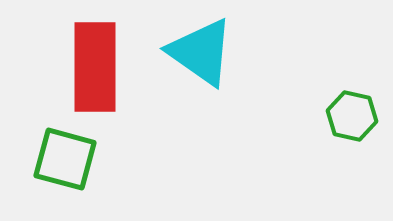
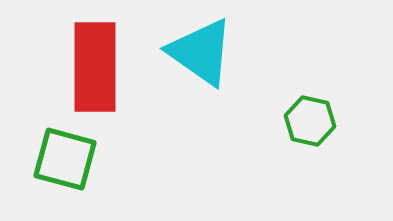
green hexagon: moved 42 px left, 5 px down
